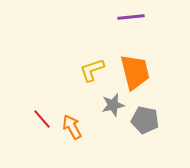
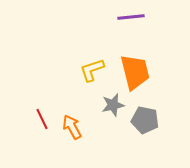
red line: rotated 15 degrees clockwise
